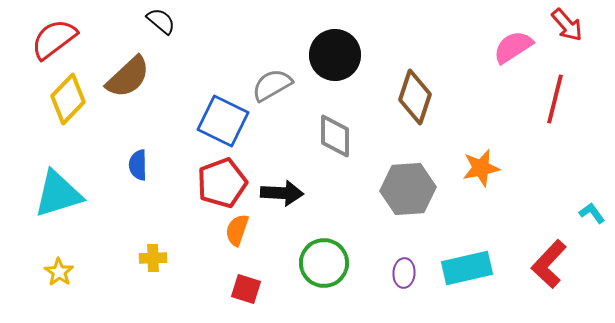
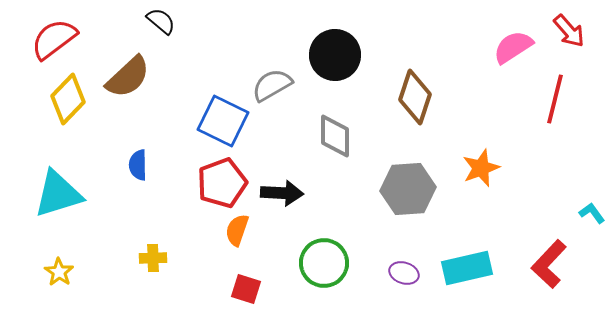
red arrow: moved 2 px right, 6 px down
orange star: rotated 9 degrees counterclockwise
purple ellipse: rotated 76 degrees counterclockwise
